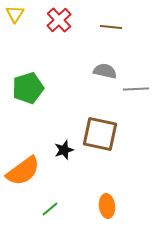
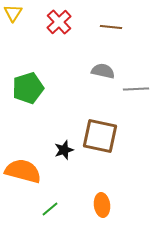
yellow triangle: moved 2 px left, 1 px up
red cross: moved 2 px down
gray semicircle: moved 2 px left
brown square: moved 2 px down
orange semicircle: rotated 129 degrees counterclockwise
orange ellipse: moved 5 px left, 1 px up
